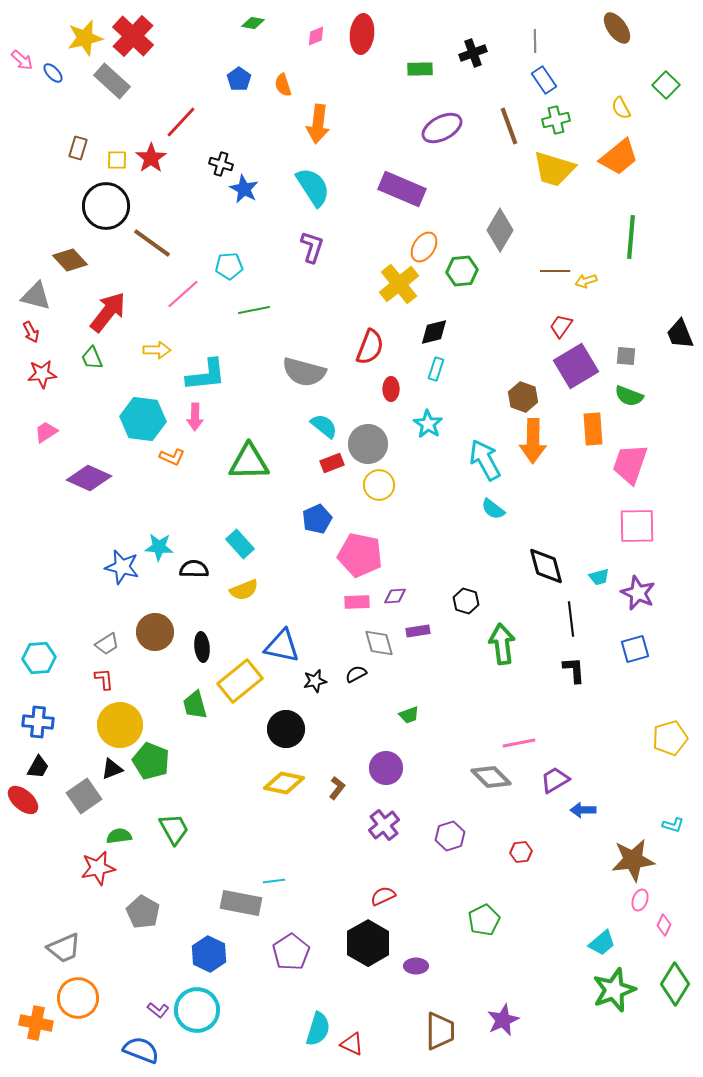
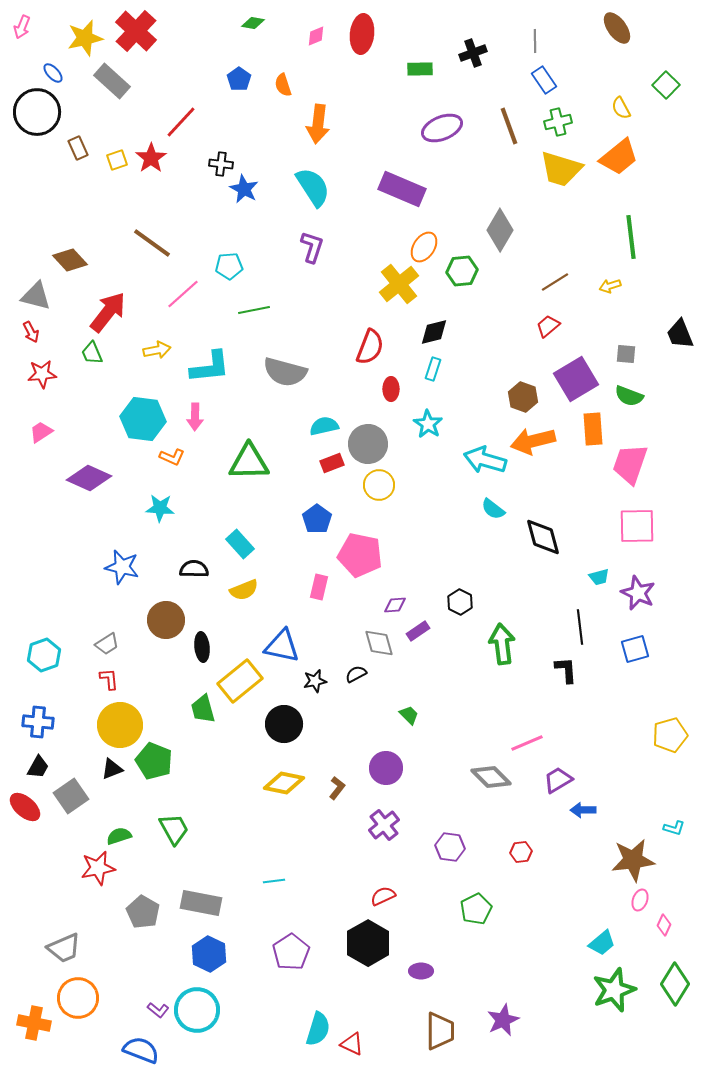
red cross at (133, 36): moved 3 px right, 5 px up
pink arrow at (22, 60): moved 33 px up; rotated 70 degrees clockwise
green cross at (556, 120): moved 2 px right, 2 px down
purple ellipse at (442, 128): rotated 6 degrees clockwise
brown rectangle at (78, 148): rotated 40 degrees counterclockwise
yellow square at (117, 160): rotated 20 degrees counterclockwise
black cross at (221, 164): rotated 10 degrees counterclockwise
yellow trapezoid at (554, 169): moved 7 px right
black circle at (106, 206): moved 69 px left, 94 px up
green line at (631, 237): rotated 12 degrees counterclockwise
brown line at (555, 271): moved 11 px down; rotated 32 degrees counterclockwise
yellow arrow at (586, 281): moved 24 px right, 5 px down
red trapezoid at (561, 326): moved 13 px left; rotated 15 degrees clockwise
yellow arrow at (157, 350): rotated 12 degrees counterclockwise
gray square at (626, 356): moved 2 px up
green trapezoid at (92, 358): moved 5 px up
purple square at (576, 366): moved 13 px down
cyan rectangle at (436, 369): moved 3 px left
gray semicircle at (304, 372): moved 19 px left
cyan L-shape at (206, 375): moved 4 px right, 8 px up
cyan semicircle at (324, 426): rotated 52 degrees counterclockwise
pink trapezoid at (46, 432): moved 5 px left
orange arrow at (533, 441): rotated 75 degrees clockwise
cyan arrow at (485, 460): rotated 45 degrees counterclockwise
blue pentagon at (317, 519): rotated 12 degrees counterclockwise
cyan star at (159, 547): moved 1 px right, 39 px up
black diamond at (546, 566): moved 3 px left, 29 px up
purple diamond at (395, 596): moved 9 px down
black hexagon at (466, 601): moved 6 px left, 1 px down; rotated 10 degrees clockwise
pink rectangle at (357, 602): moved 38 px left, 15 px up; rotated 75 degrees counterclockwise
black line at (571, 619): moved 9 px right, 8 px down
purple rectangle at (418, 631): rotated 25 degrees counterclockwise
brown circle at (155, 632): moved 11 px right, 12 px up
cyan hexagon at (39, 658): moved 5 px right, 3 px up; rotated 16 degrees counterclockwise
black L-shape at (574, 670): moved 8 px left
red L-shape at (104, 679): moved 5 px right
green trapezoid at (195, 705): moved 8 px right, 4 px down
green trapezoid at (409, 715): rotated 115 degrees counterclockwise
black circle at (286, 729): moved 2 px left, 5 px up
yellow pentagon at (670, 738): moved 3 px up
pink line at (519, 743): moved 8 px right; rotated 12 degrees counterclockwise
green pentagon at (151, 761): moved 3 px right
purple trapezoid at (555, 780): moved 3 px right
gray square at (84, 796): moved 13 px left
red ellipse at (23, 800): moved 2 px right, 7 px down
cyan L-shape at (673, 825): moved 1 px right, 3 px down
green semicircle at (119, 836): rotated 10 degrees counterclockwise
purple hexagon at (450, 836): moved 11 px down; rotated 24 degrees clockwise
gray rectangle at (241, 903): moved 40 px left
green pentagon at (484, 920): moved 8 px left, 11 px up
purple ellipse at (416, 966): moved 5 px right, 5 px down
orange cross at (36, 1023): moved 2 px left
